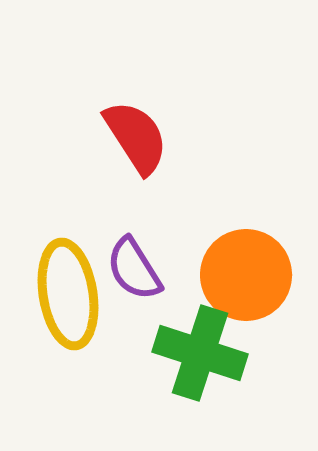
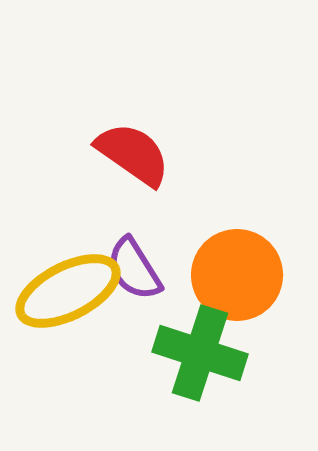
red semicircle: moved 3 px left, 17 px down; rotated 22 degrees counterclockwise
orange circle: moved 9 px left
yellow ellipse: moved 3 px up; rotated 72 degrees clockwise
